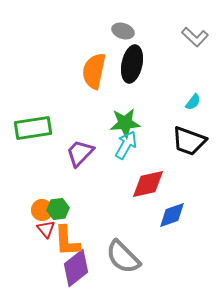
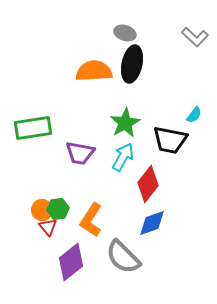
gray ellipse: moved 2 px right, 2 px down
orange semicircle: rotated 75 degrees clockwise
cyan semicircle: moved 1 px right, 13 px down
green star: rotated 24 degrees counterclockwise
black trapezoid: moved 19 px left, 1 px up; rotated 9 degrees counterclockwise
cyan arrow: moved 3 px left, 12 px down
purple trapezoid: rotated 124 degrees counterclockwise
red diamond: rotated 39 degrees counterclockwise
blue diamond: moved 20 px left, 8 px down
red triangle: moved 2 px right, 2 px up
orange L-shape: moved 24 px right, 21 px up; rotated 36 degrees clockwise
purple diamond: moved 5 px left, 6 px up
